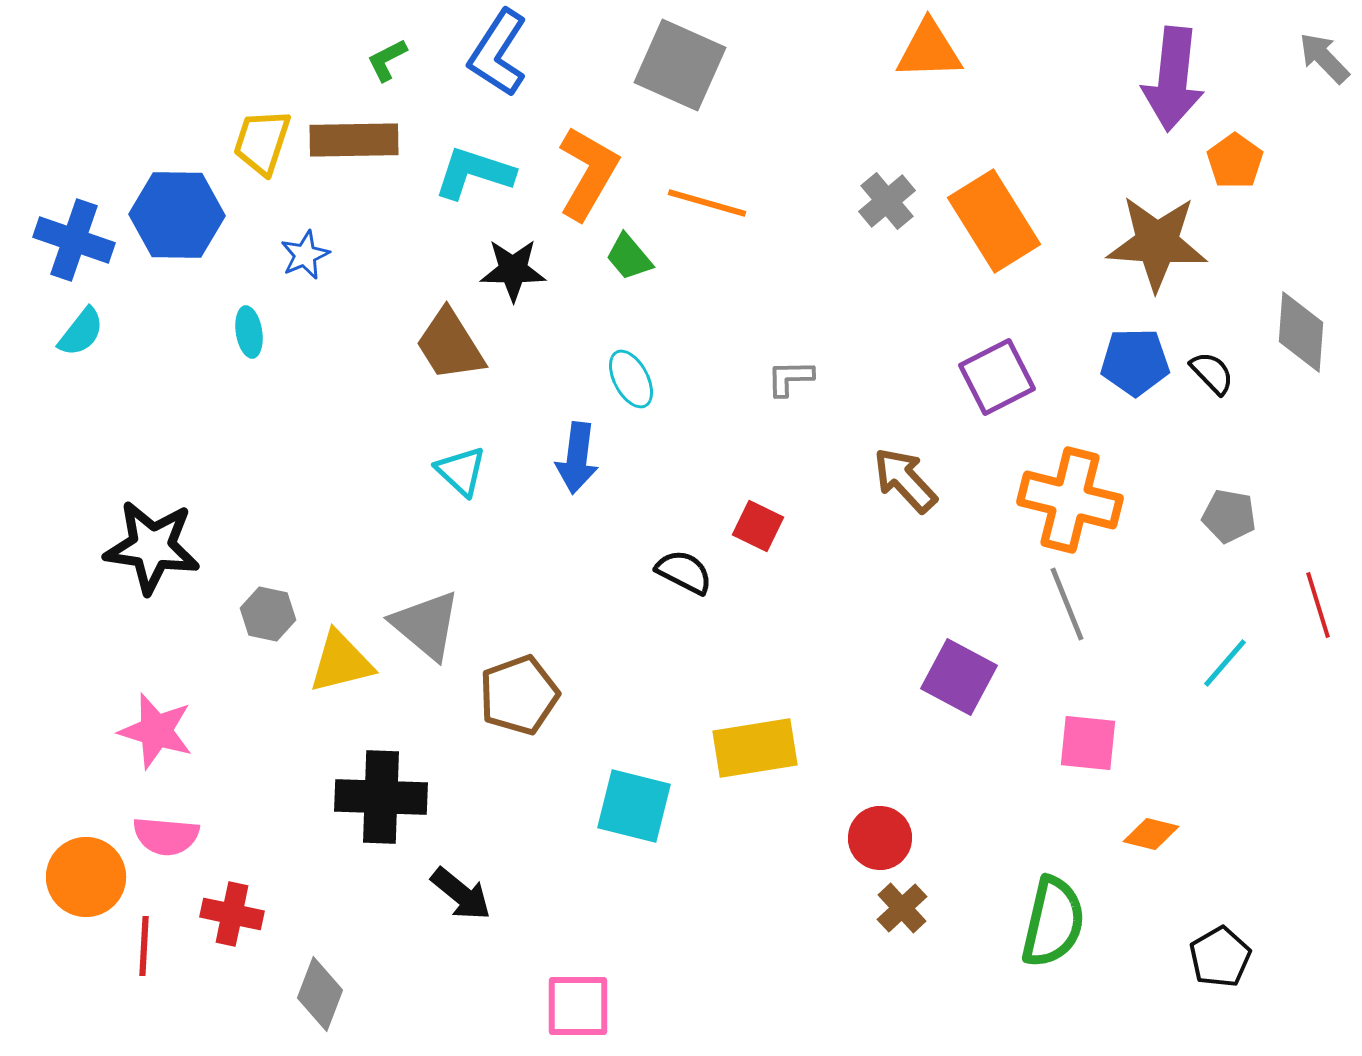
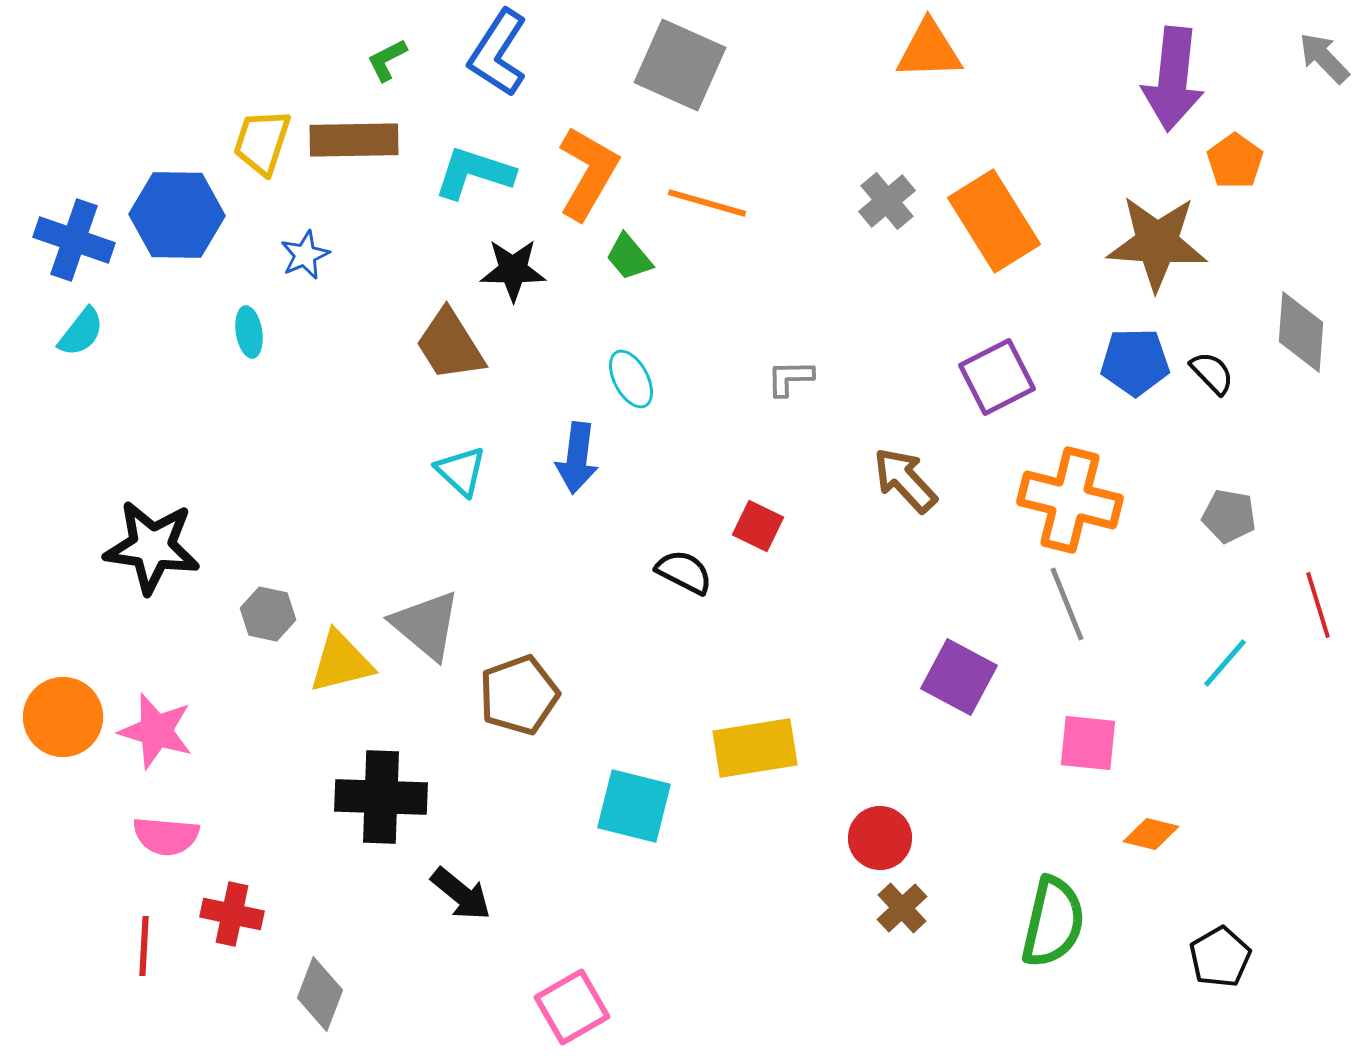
orange circle at (86, 877): moved 23 px left, 160 px up
pink square at (578, 1006): moved 6 px left, 1 px down; rotated 30 degrees counterclockwise
